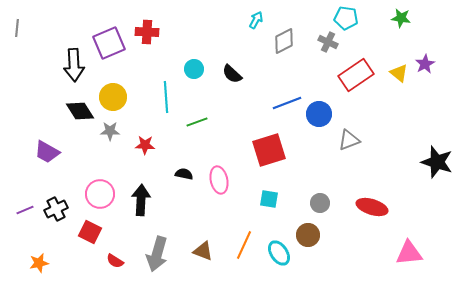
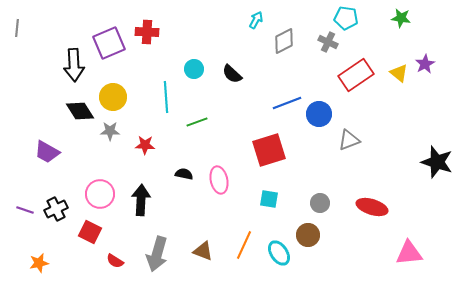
purple line at (25, 210): rotated 42 degrees clockwise
